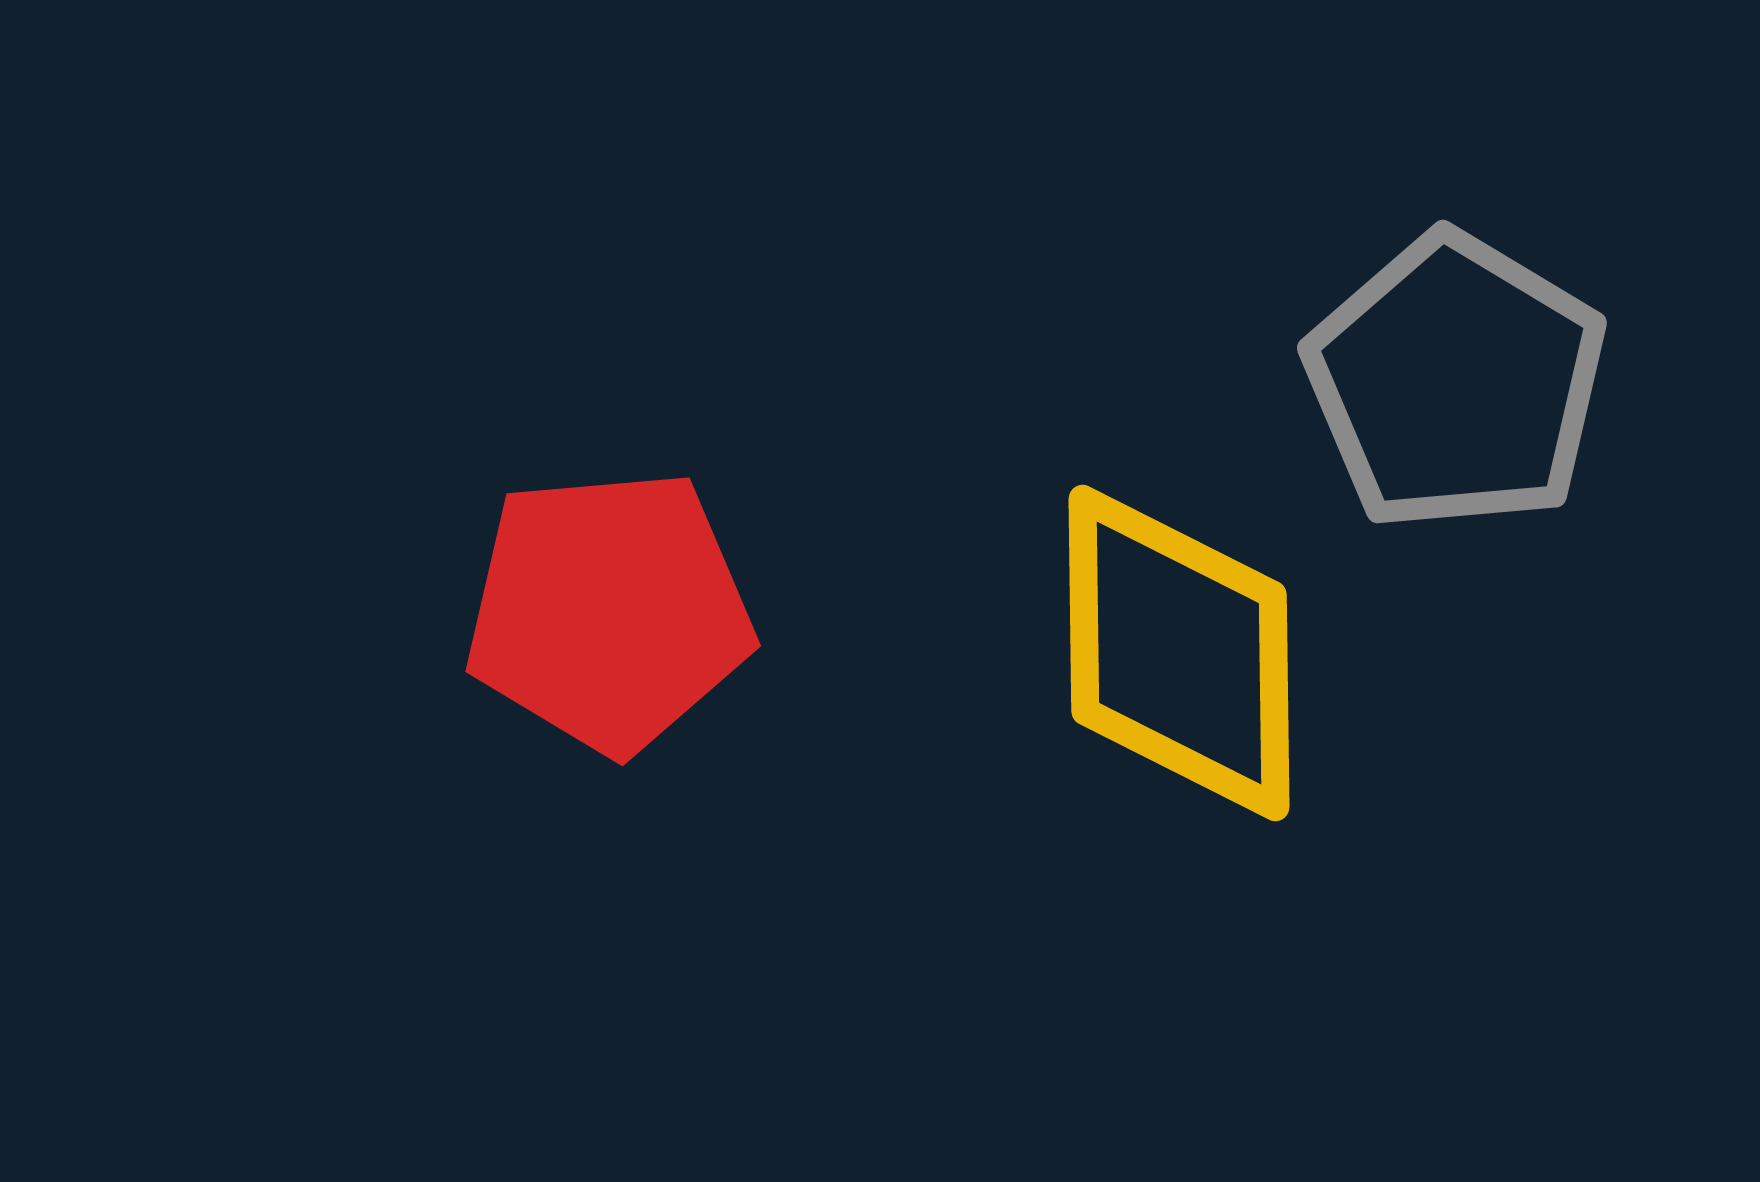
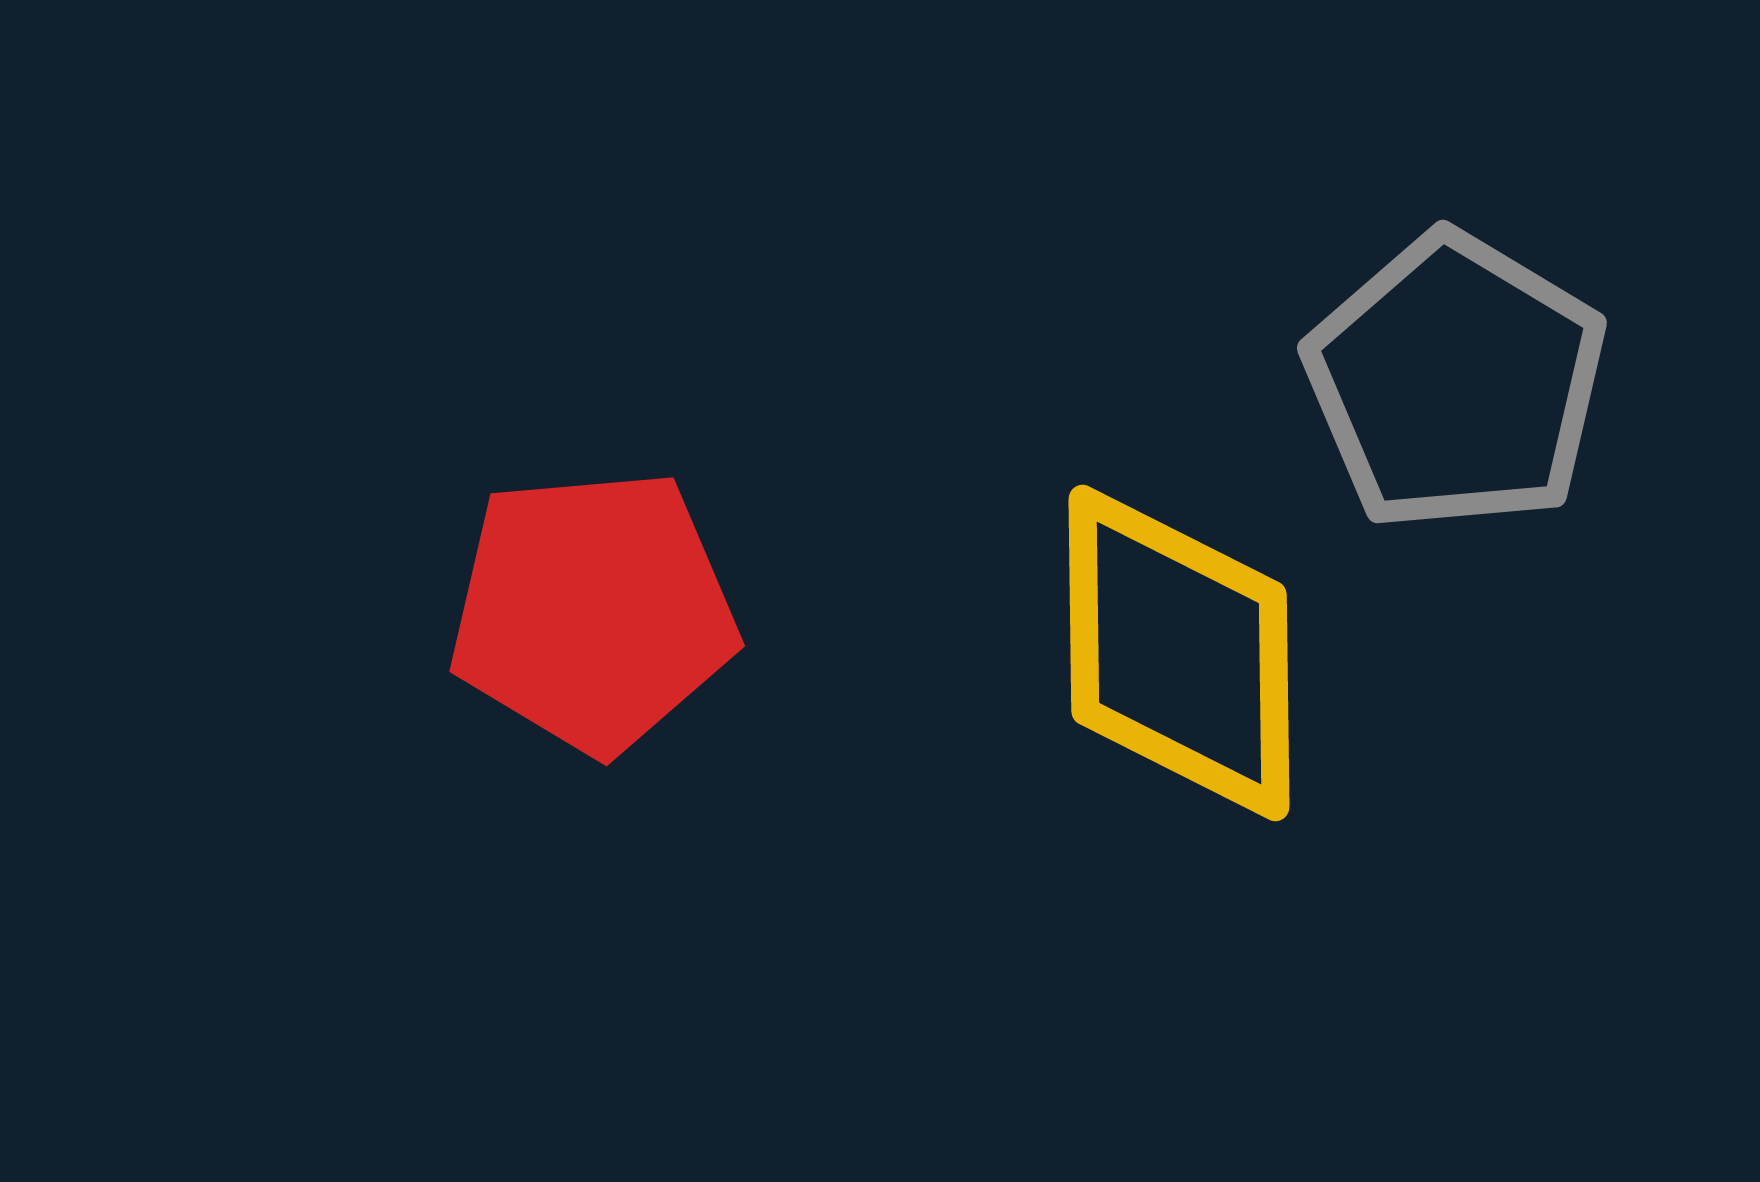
red pentagon: moved 16 px left
